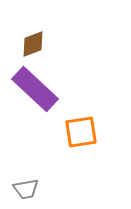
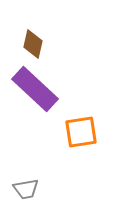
brown diamond: rotated 56 degrees counterclockwise
